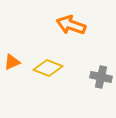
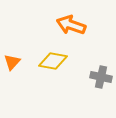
orange triangle: rotated 24 degrees counterclockwise
yellow diamond: moved 5 px right, 7 px up; rotated 12 degrees counterclockwise
